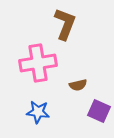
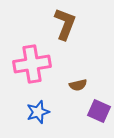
pink cross: moved 6 px left, 1 px down
blue star: rotated 25 degrees counterclockwise
